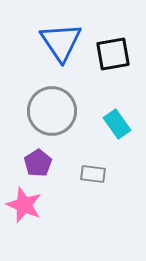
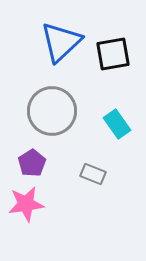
blue triangle: rotated 21 degrees clockwise
purple pentagon: moved 6 px left
gray rectangle: rotated 15 degrees clockwise
pink star: moved 2 px right, 1 px up; rotated 30 degrees counterclockwise
